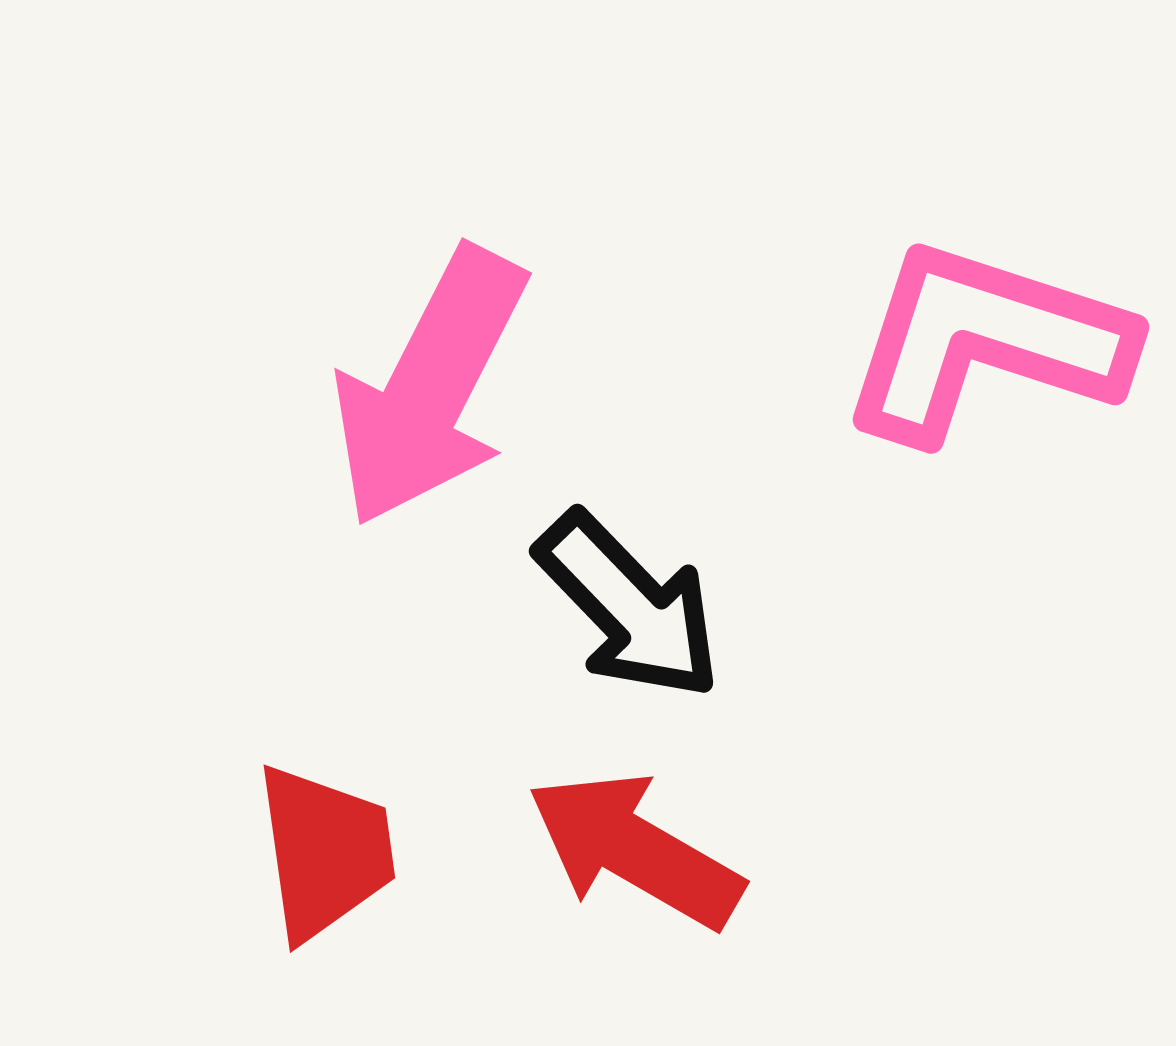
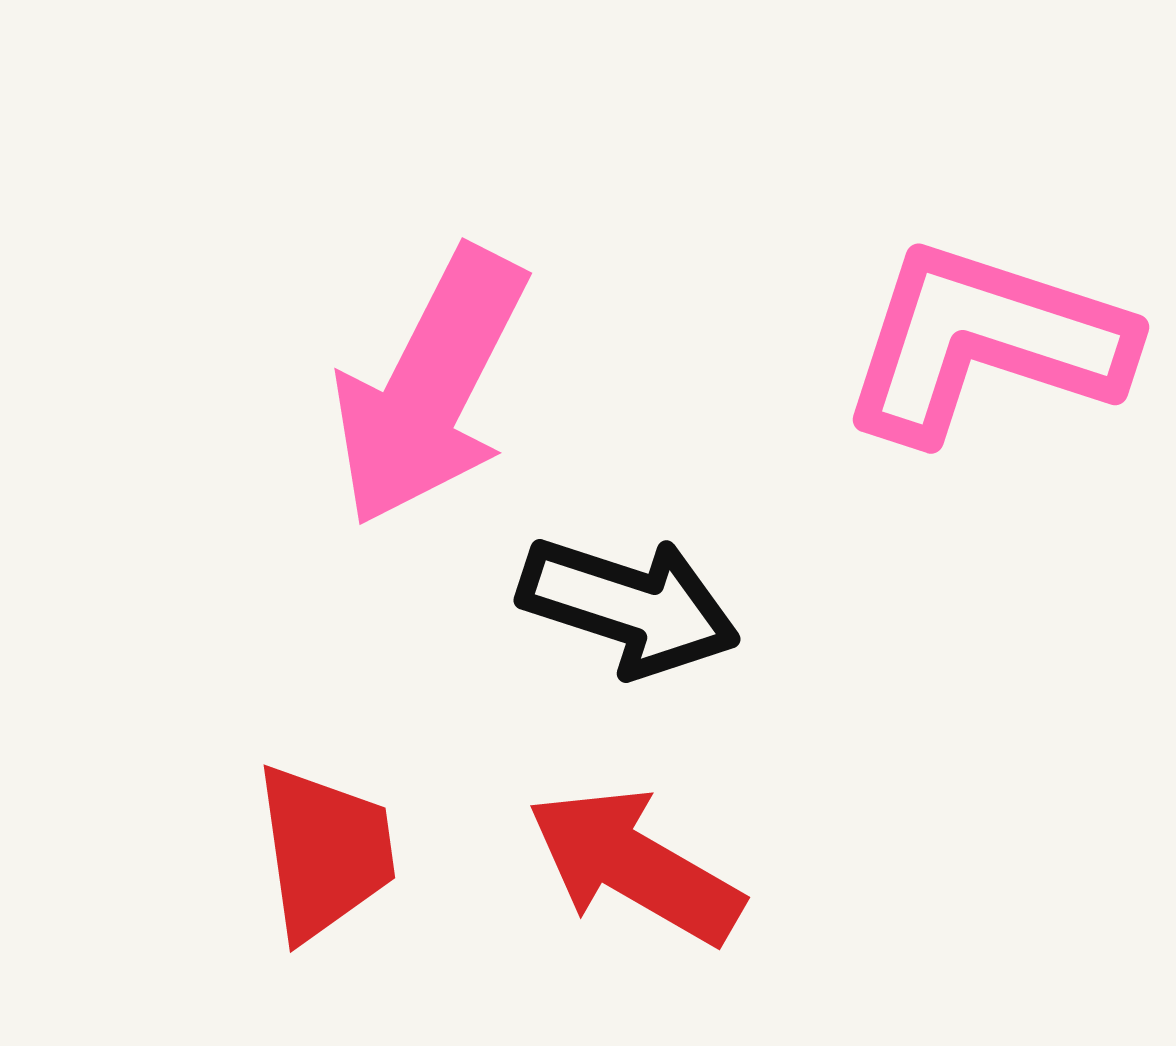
black arrow: rotated 28 degrees counterclockwise
red arrow: moved 16 px down
